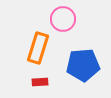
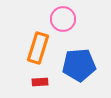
blue pentagon: moved 4 px left
